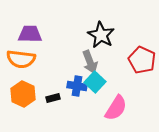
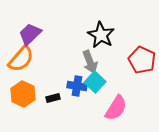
purple trapezoid: rotated 45 degrees counterclockwise
orange semicircle: rotated 56 degrees counterclockwise
